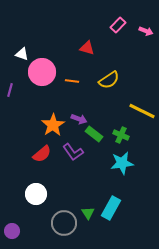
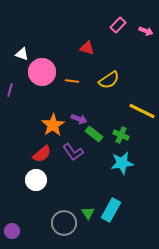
white circle: moved 14 px up
cyan rectangle: moved 2 px down
